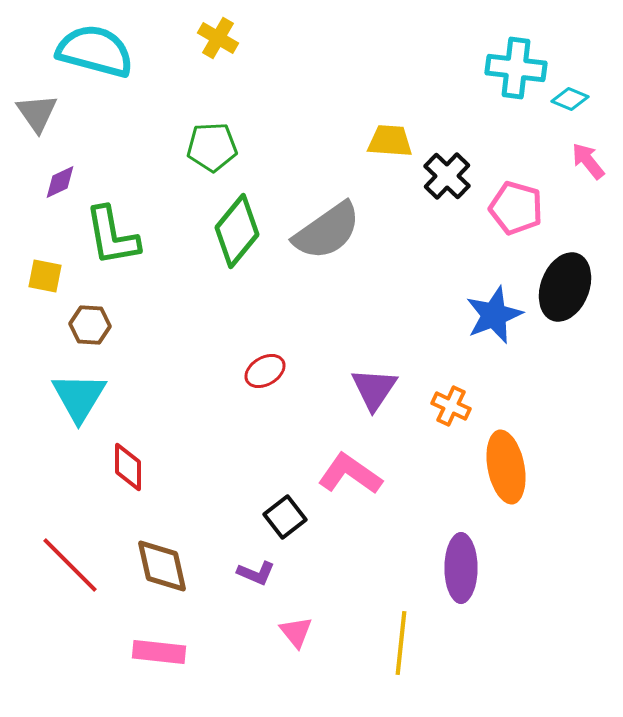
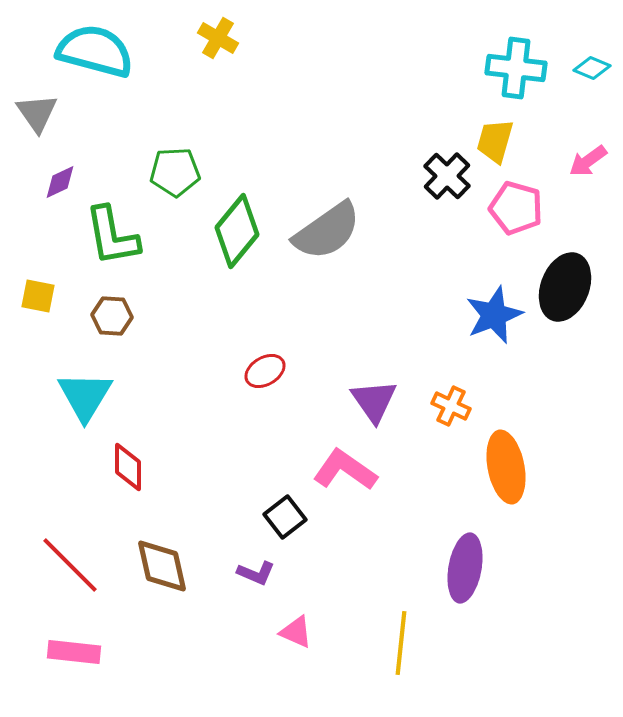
cyan diamond: moved 22 px right, 31 px up
yellow trapezoid: moved 105 px right; rotated 78 degrees counterclockwise
green pentagon: moved 37 px left, 25 px down
pink arrow: rotated 87 degrees counterclockwise
yellow square: moved 7 px left, 20 px down
brown hexagon: moved 22 px right, 9 px up
purple triangle: moved 12 px down; rotated 9 degrees counterclockwise
cyan triangle: moved 6 px right, 1 px up
pink L-shape: moved 5 px left, 4 px up
purple ellipse: moved 4 px right; rotated 10 degrees clockwise
pink triangle: rotated 27 degrees counterclockwise
pink rectangle: moved 85 px left
